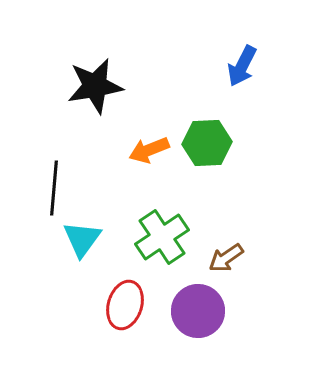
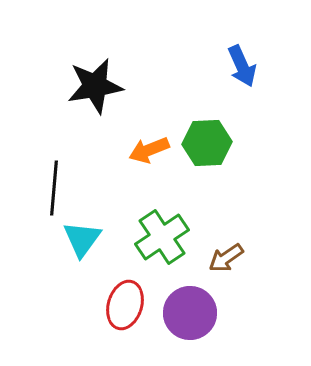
blue arrow: rotated 51 degrees counterclockwise
purple circle: moved 8 px left, 2 px down
